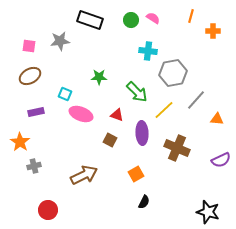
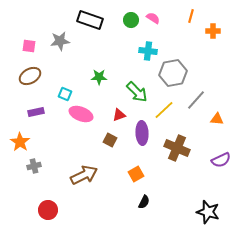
red triangle: moved 2 px right; rotated 40 degrees counterclockwise
